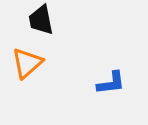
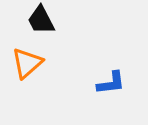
black trapezoid: rotated 16 degrees counterclockwise
